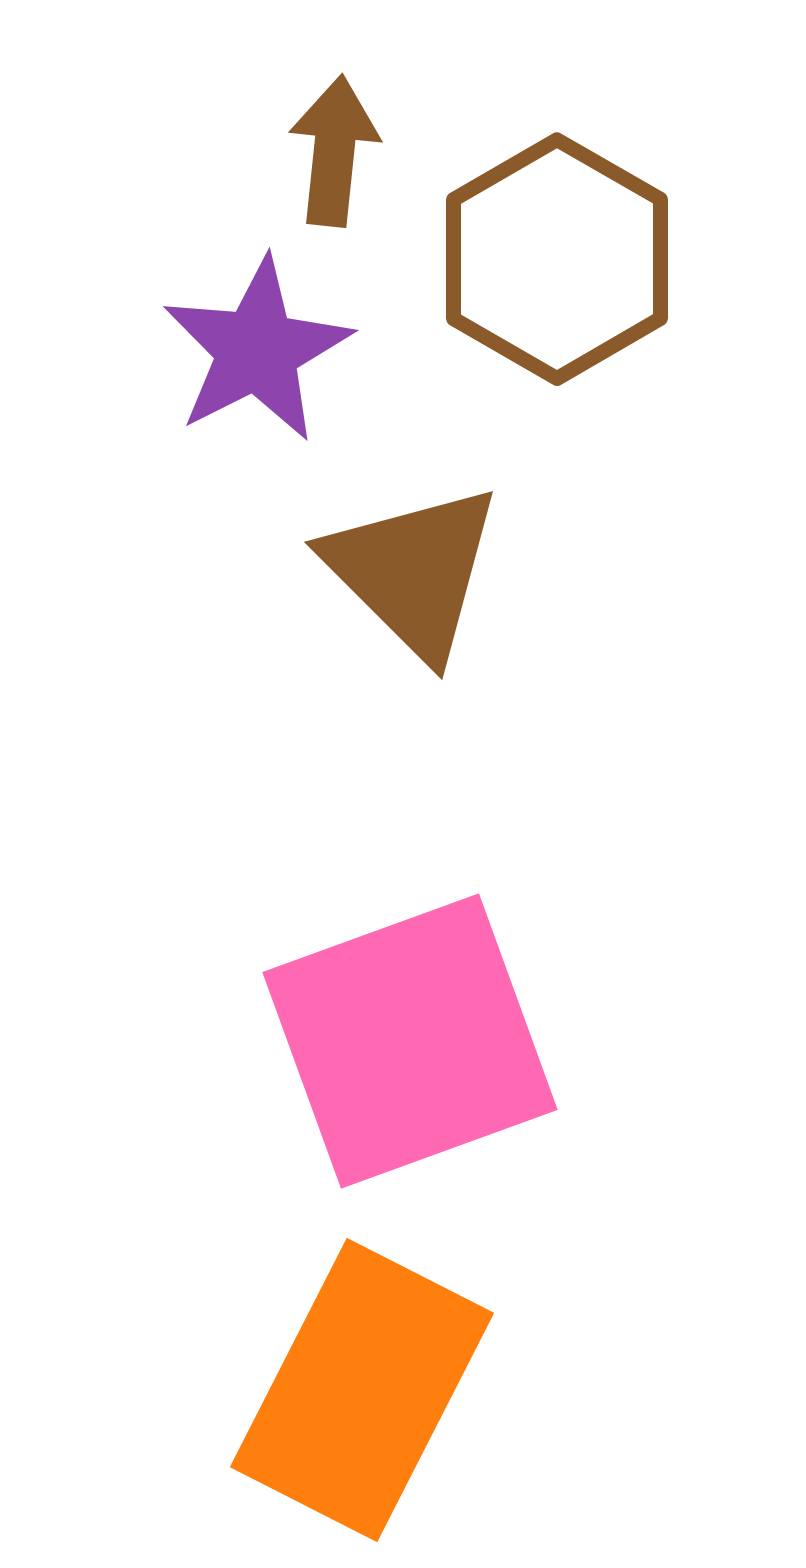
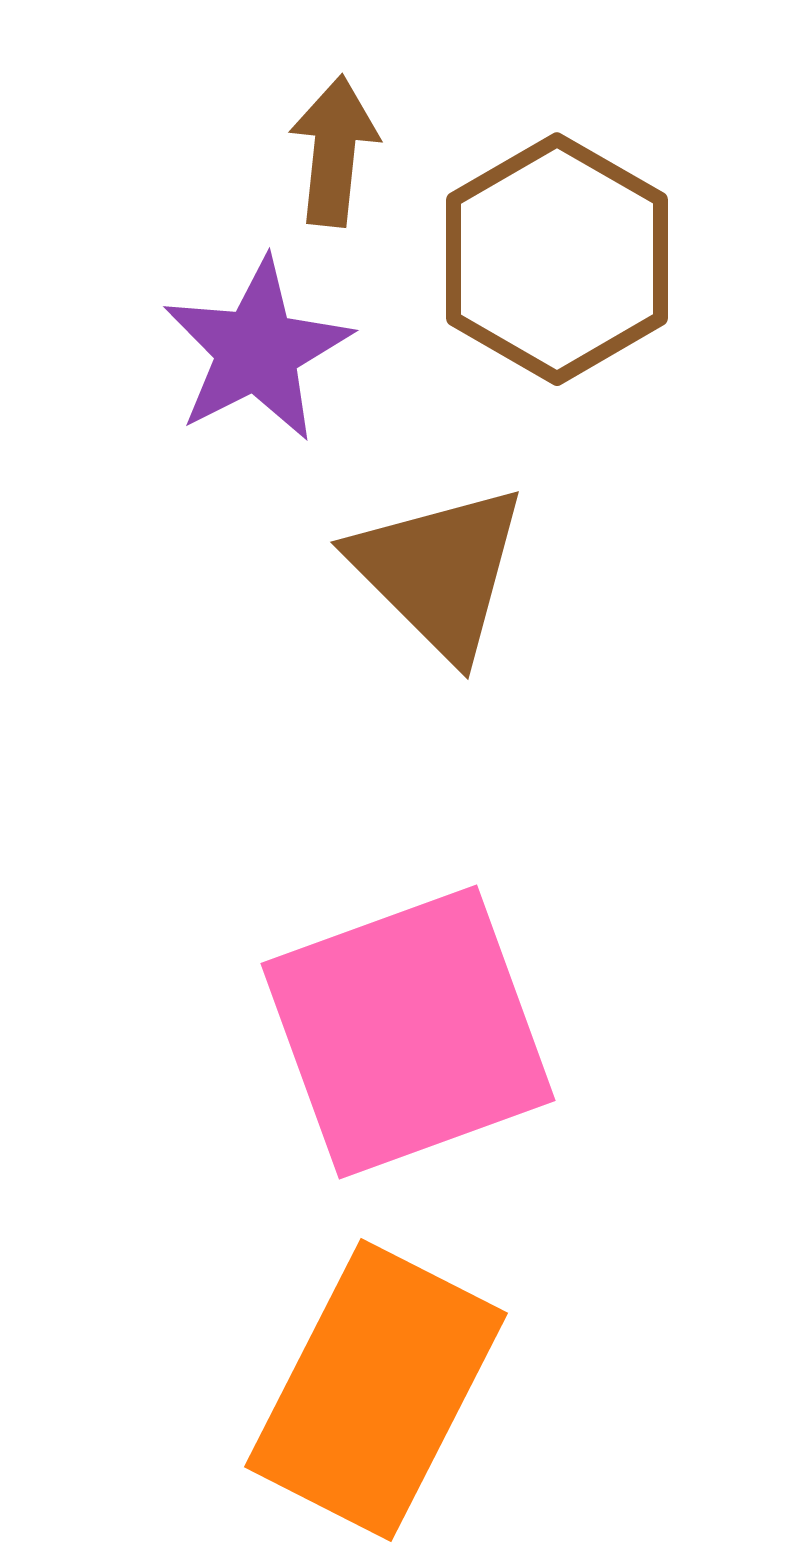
brown triangle: moved 26 px right
pink square: moved 2 px left, 9 px up
orange rectangle: moved 14 px right
